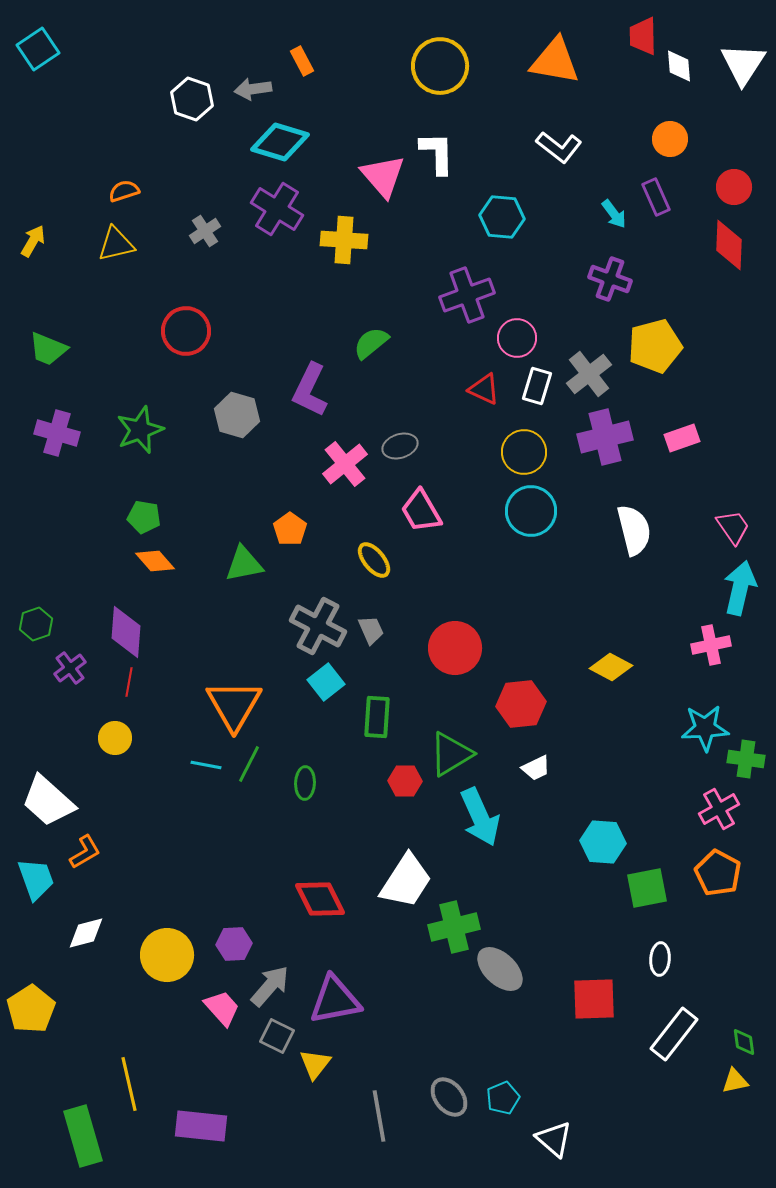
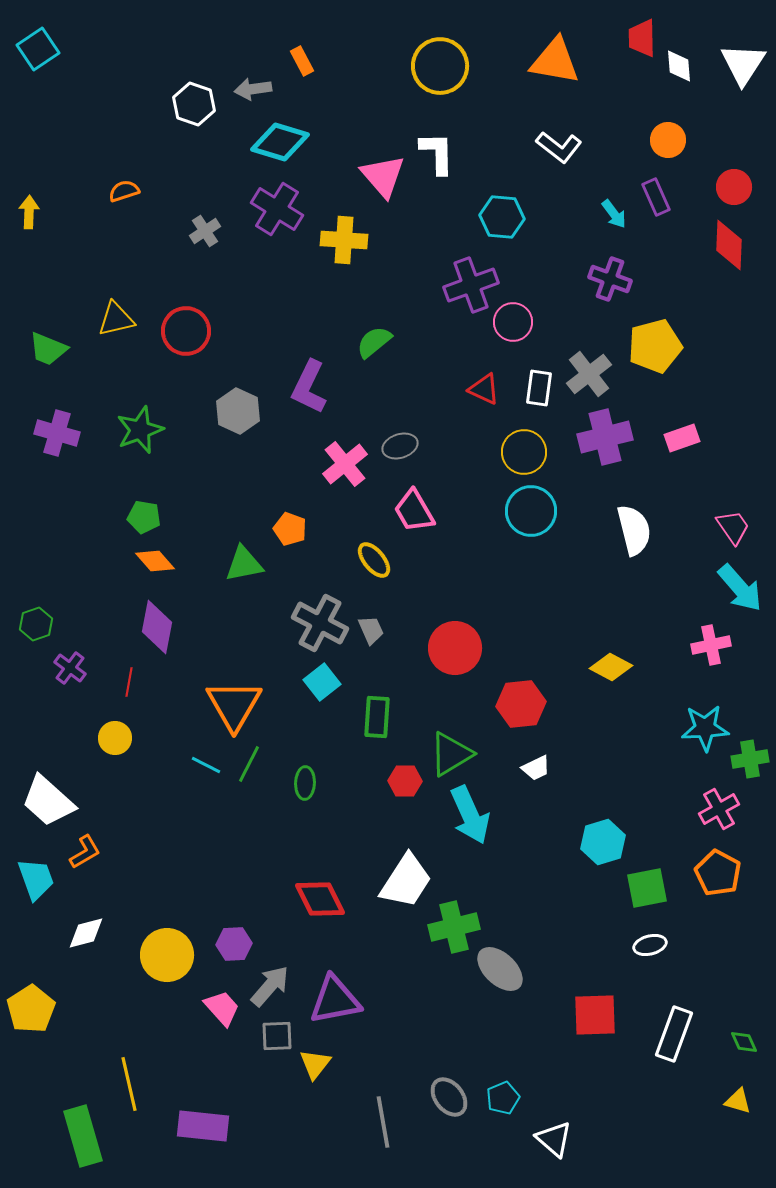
red trapezoid at (643, 36): moved 1 px left, 2 px down
white hexagon at (192, 99): moved 2 px right, 5 px down
orange circle at (670, 139): moved 2 px left, 1 px down
yellow arrow at (33, 241): moved 4 px left, 29 px up; rotated 28 degrees counterclockwise
yellow triangle at (116, 244): moved 75 px down
purple cross at (467, 295): moved 4 px right, 10 px up
pink circle at (517, 338): moved 4 px left, 16 px up
green semicircle at (371, 343): moved 3 px right, 1 px up
white rectangle at (537, 386): moved 2 px right, 2 px down; rotated 9 degrees counterclockwise
purple L-shape at (310, 390): moved 1 px left, 3 px up
gray hexagon at (237, 415): moved 1 px right, 4 px up; rotated 9 degrees clockwise
pink trapezoid at (421, 511): moved 7 px left
orange pentagon at (290, 529): rotated 16 degrees counterclockwise
cyan arrow at (740, 588): rotated 126 degrees clockwise
gray cross at (318, 626): moved 2 px right, 3 px up
purple diamond at (126, 632): moved 31 px right, 5 px up; rotated 6 degrees clockwise
purple cross at (70, 668): rotated 16 degrees counterclockwise
cyan square at (326, 682): moved 4 px left
green cross at (746, 759): moved 4 px right; rotated 18 degrees counterclockwise
cyan line at (206, 765): rotated 16 degrees clockwise
cyan arrow at (480, 817): moved 10 px left, 2 px up
cyan hexagon at (603, 842): rotated 21 degrees counterclockwise
white ellipse at (660, 959): moved 10 px left, 14 px up; rotated 72 degrees clockwise
red square at (594, 999): moved 1 px right, 16 px down
white rectangle at (674, 1034): rotated 18 degrees counterclockwise
gray square at (277, 1036): rotated 28 degrees counterclockwise
green diamond at (744, 1042): rotated 16 degrees counterclockwise
yellow triangle at (735, 1081): moved 3 px right, 20 px down; rotated 28 degrees clockwise
gray line at (379, 1116): moved 4 px right, 6 px down
purple rectangle at (201, 1126): moved 2 px right
